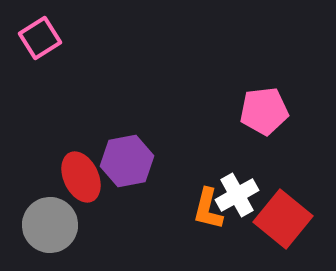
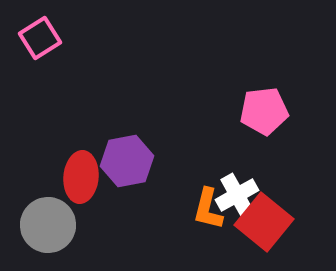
red ellipse: rotated 30 degrees clockwise
red square: moved 19 px left, 3 px down
gray circle: moved 2 px left
